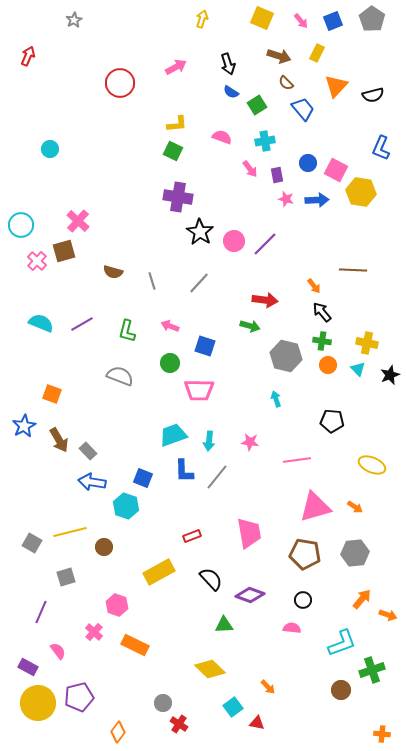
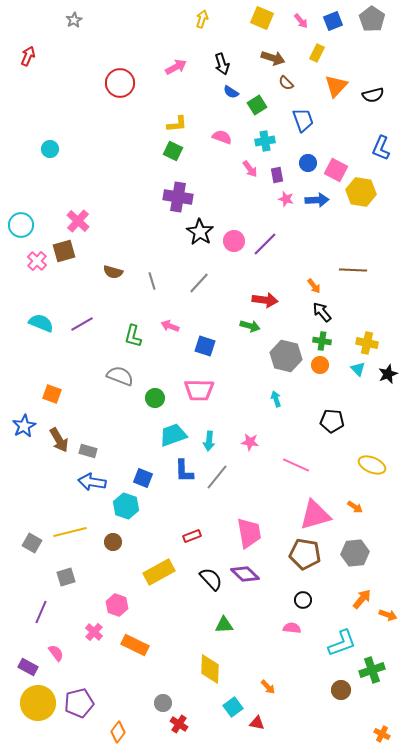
brown arrow at (279, 56): moved 6 px left, 2 px down
black arrow at (228, 64): moved 6 px left
blue trapezoid at (303, 109): moved 11 px down; rotated 20 degrees clockwise
green L-shape at (127, 331): moved 6 px right, 5 px down
green circle at (170, 363): moved 15 px left, 35 px down
orange circle at (328, 365): moved 8 px left
black star at (390, 375): moved 2 px left, 1 px up
gray rectangle at (88, 451): rotated 30 degrees counterclockwise
pink line at (297, 460): moved 1 px left, 5 px down; rotated 32 degrees clockwise
pink triangle at (315, 507): moved 8 px down
brown circle at (104, 547): moved 9 px right, 5 px up
purple diamond at (250, 595): moved 5 px left, 21 px up; rotated 24 degrees clockwise
pink semicircle at (58, 651): moved 2 px left, 2 px down
yellow diamond at (210, 669): rotated 48 degrees clockwise
purple pentagon at (79, 697): moved 6 px down
orange cross at (382, 734): rotated 21 degrees clockwise
